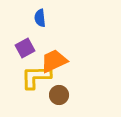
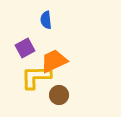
blue semicircle: moved 6 px right, 2 px down
